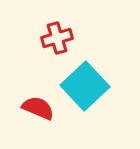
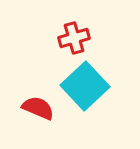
red cross: moved 17 px right
